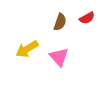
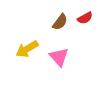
red semicircle: moved 2 px left
brown semicircle: rotated 18 degrees clockwise
